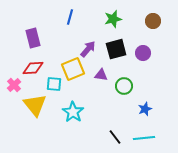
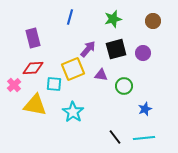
yellow triangle: rotated 40 degrees counterclockwise
